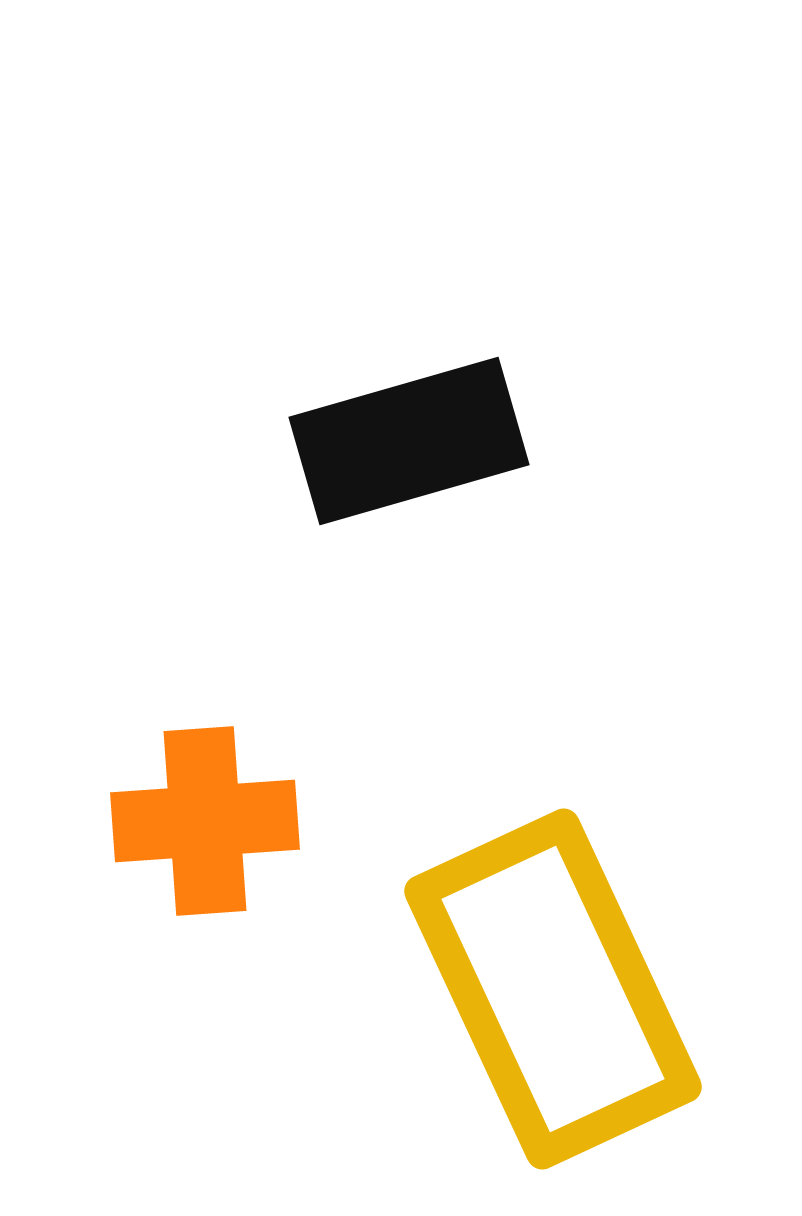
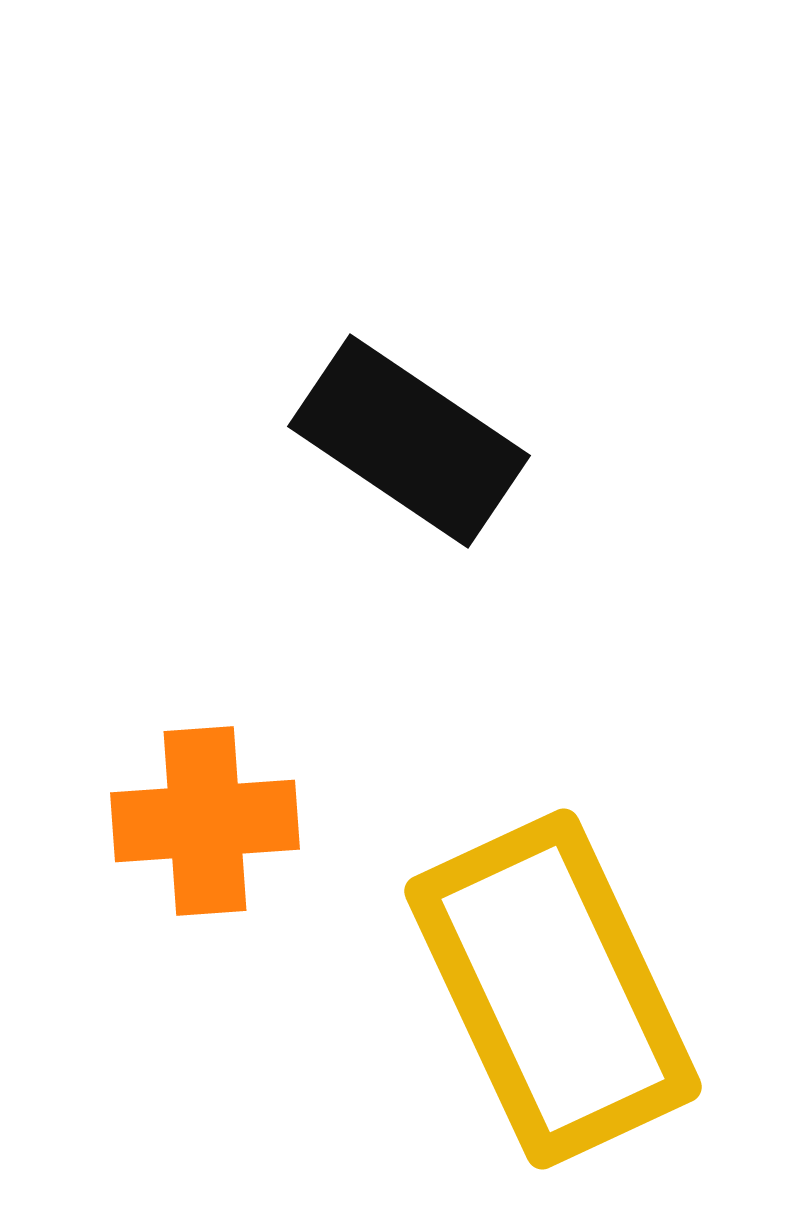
black rectangle: rotated 50 degrees clockwise
